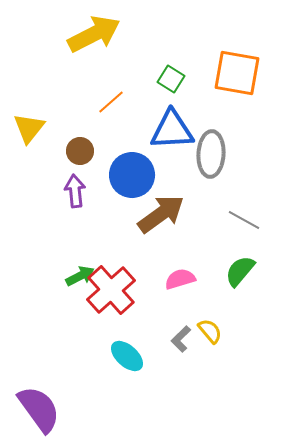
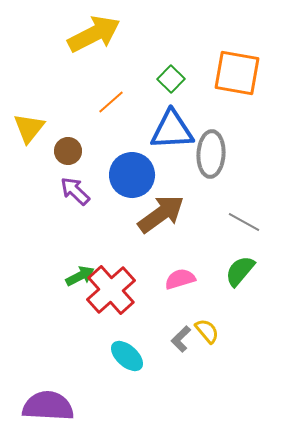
green square: rotated 12 degrees clockwise
brown circle: moved 12 px left
purple arrow: rotated 40 degrees counterclockwise
gray line: moved 2 px down
yellow semicircle: moved 3 px left
purple semicircle: moved 9 px right, 3 px up; rotated 51 degrees counterclockwise
